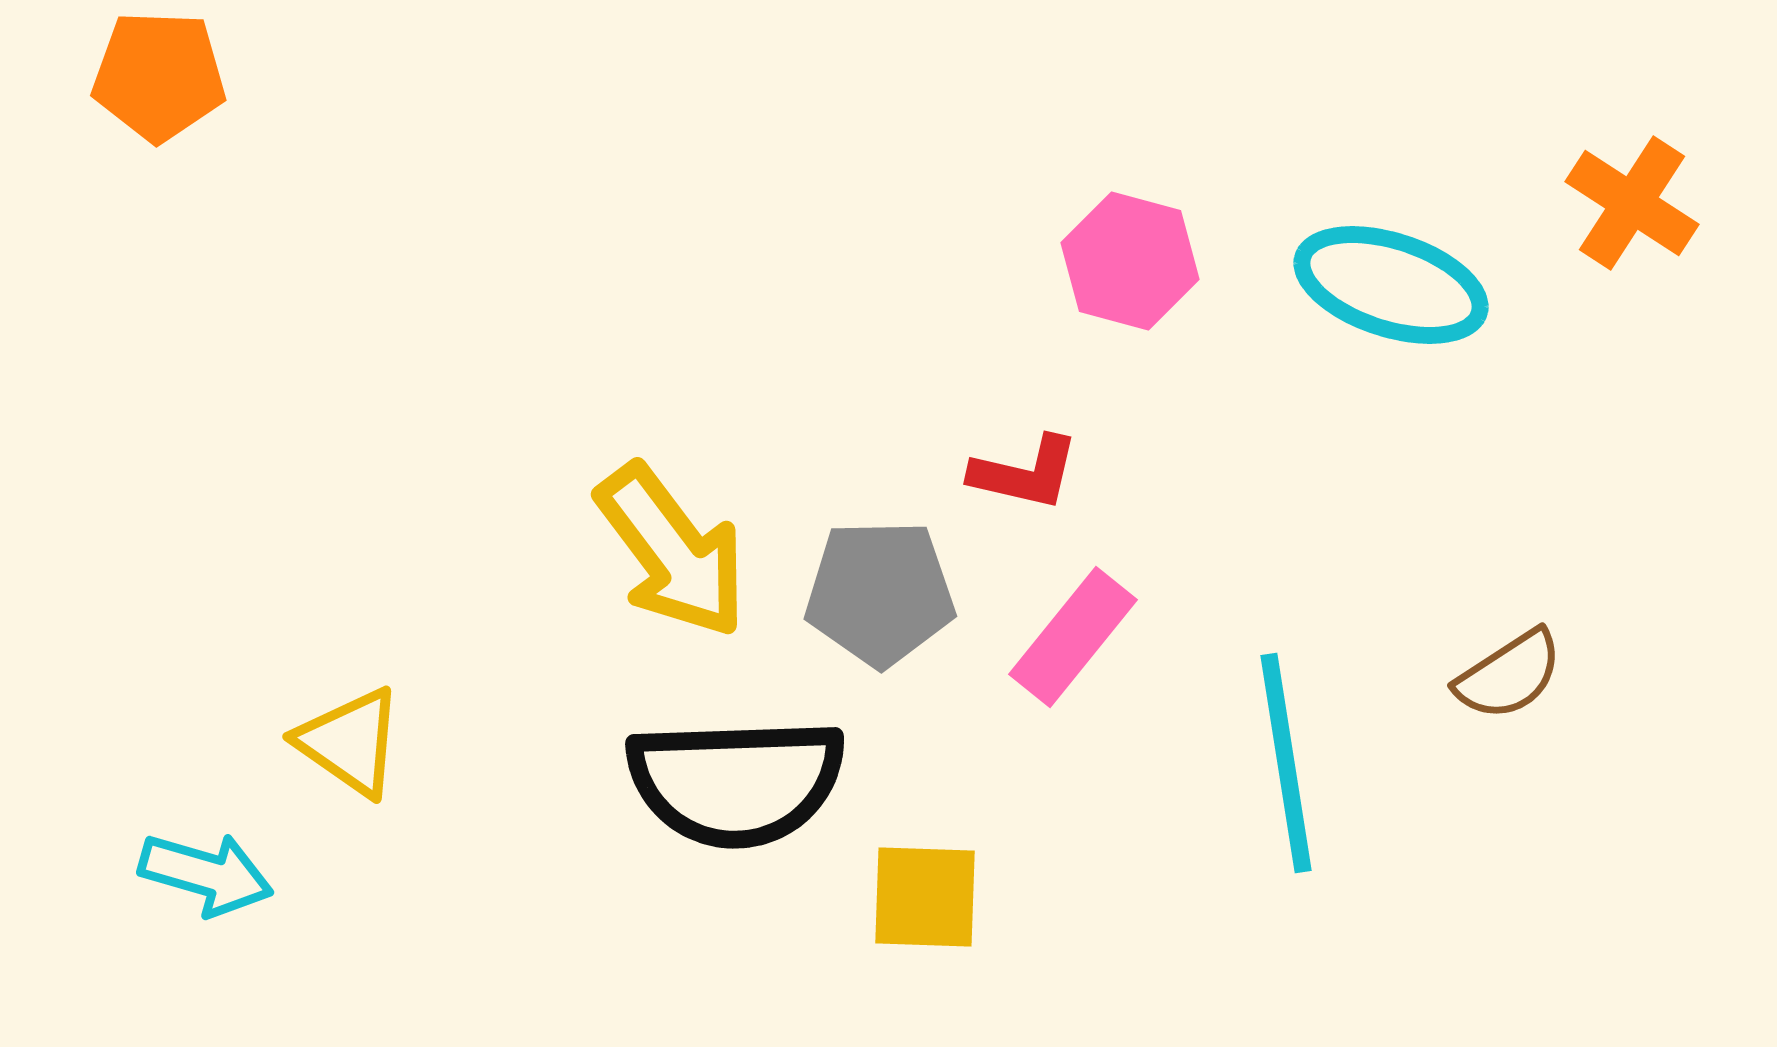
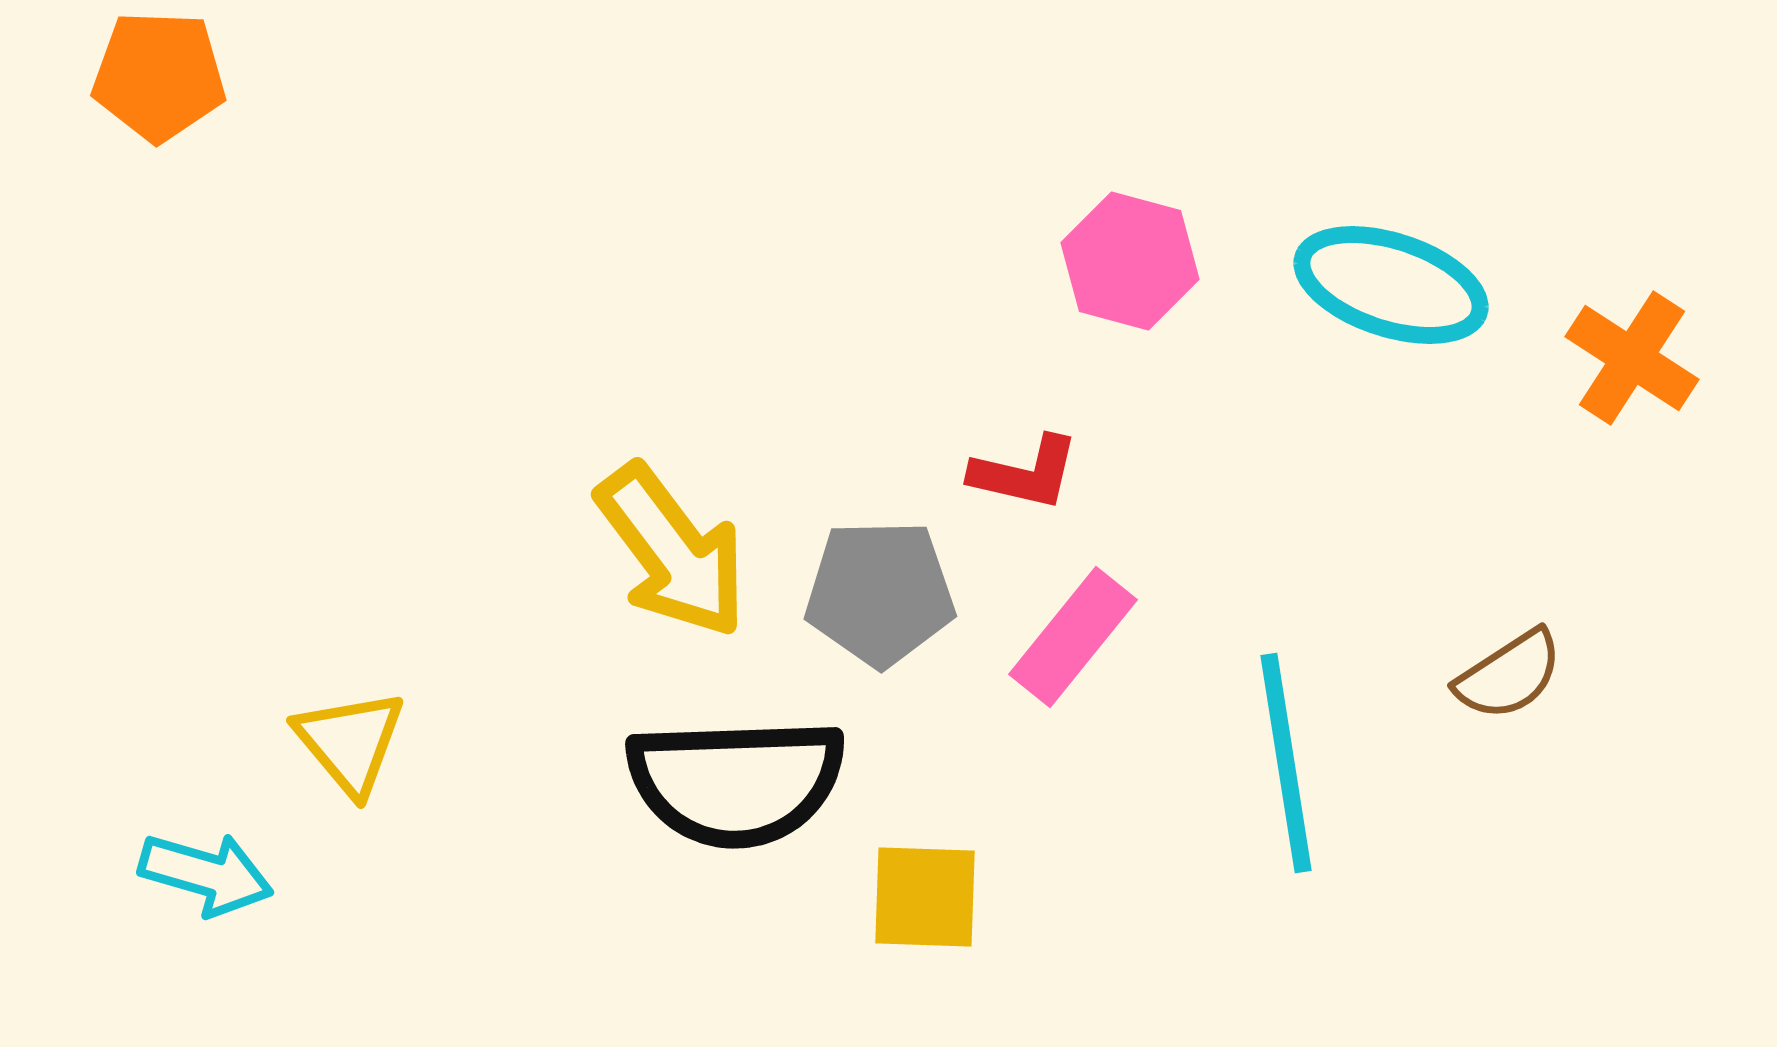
orange cross: moved 155 px down
yellow triangle: rotated 15 degrees clockwise
